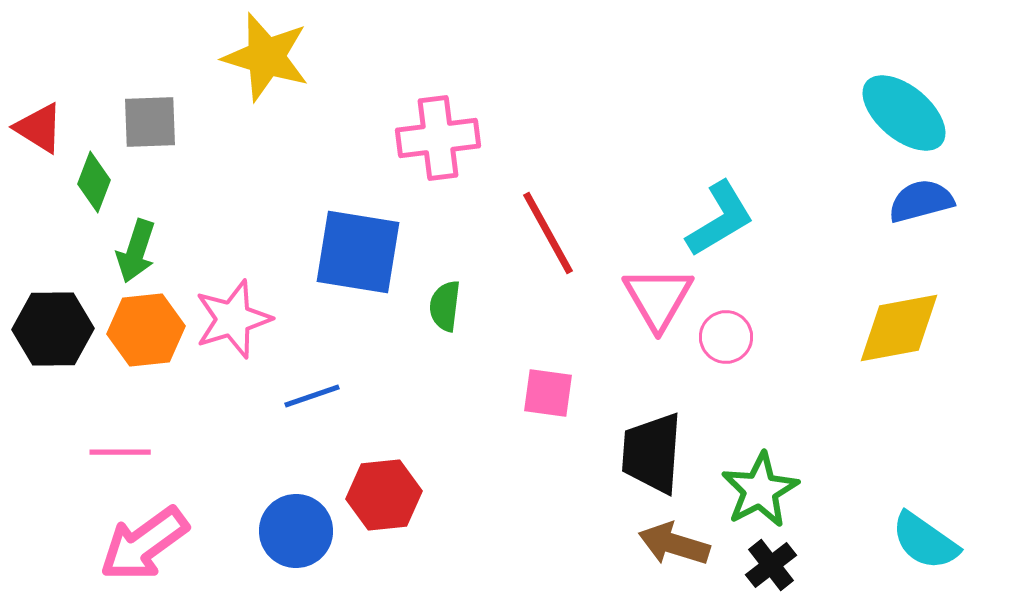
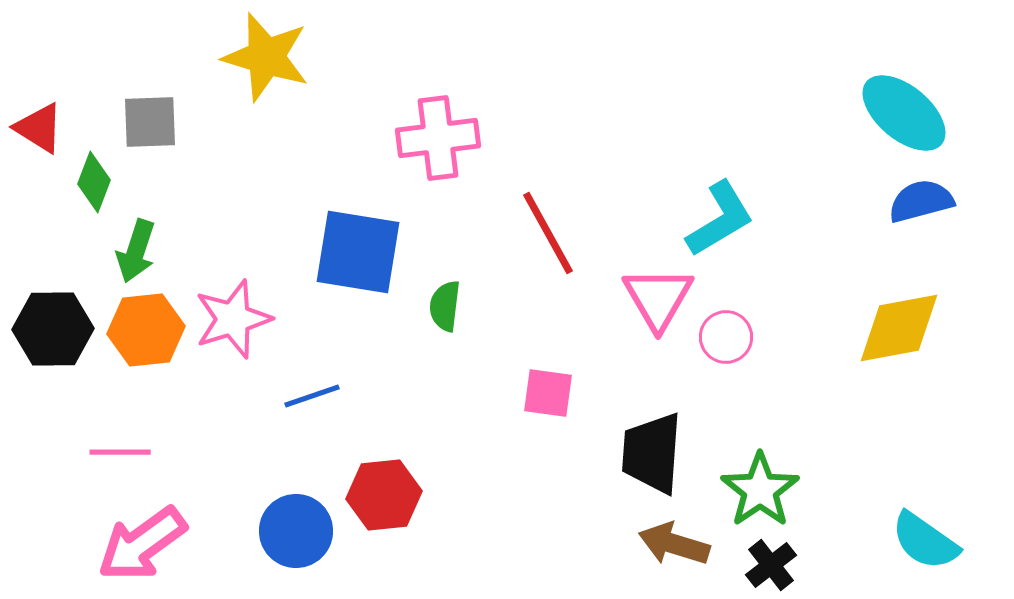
green star: rotated 6 degrees counterclockwise
pink arrow: moved 2 px left
